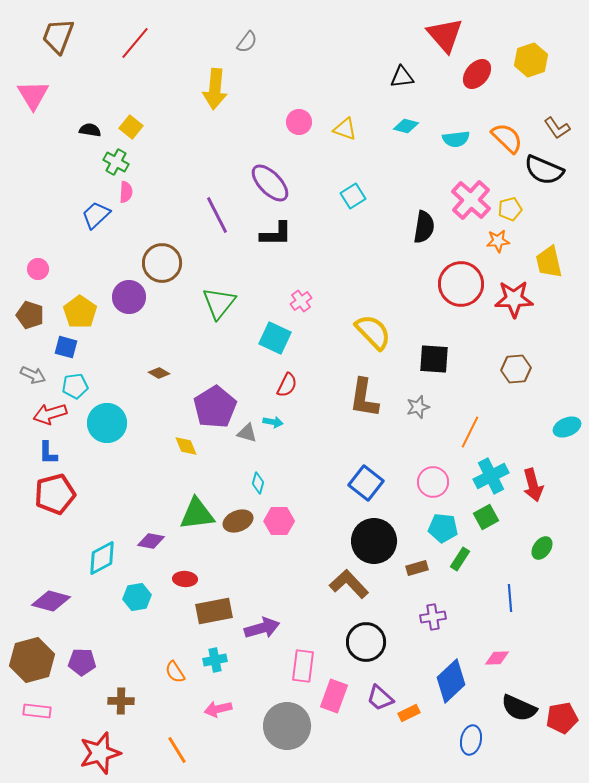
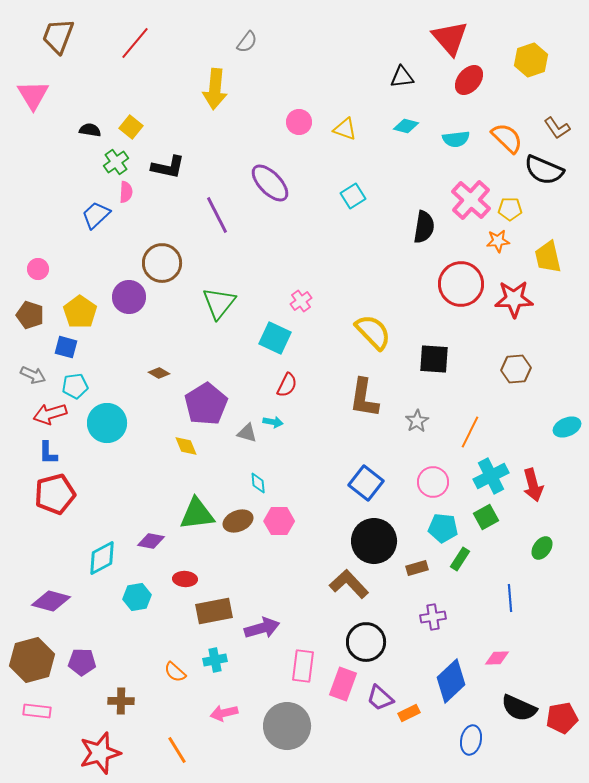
red triangle at (445, 35): moved 5 px right, 3 px down
red ellipse at (477, 74): moved 8 px left, 6 px down
green cross at (116, 162): rotated 25 degrees clockwise
yellow pentagon at (510, 209): rotated 15 degrees clockwise
black L-shape at (276, 234): moved 108 px left, 67 px up; rotated 12 degrees clockwise
yellow trapezoid at (549, 262): moved 1 px left, 5 px up
purple pentagon at (215, 407): moved 9 px left, 3 px up
gray star at (418, 407): moved 1 px left, 14 px down; rotated 15 degrees counterclockwise
cyan diamond at (258, 483): rotated 20 degrees counterclockwise
orange semicircle at (175, 672): rotated 15 degrees counterclockwise
pink rectangle at (334, 696): moved 9 px right, 12 px up
pink arrow at (218, 709): moved 6 px right, 4 px down
